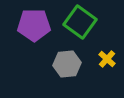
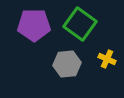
green square: moved 2 px down
yellow cross: rotated 18 degrees counterclockwise
